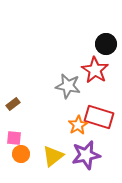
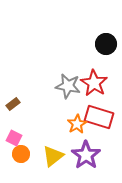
red star: moved 1 px left, 13 px down
orange star: moved 1 px left, 1 px up
pink square: rotated 21 degrees clockwise
purple star: rotated 24 degrees counterclockwise
